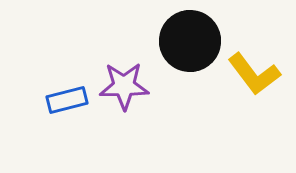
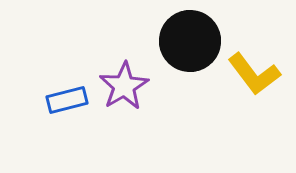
purple star: rotated 30 degrees counterclockwise
